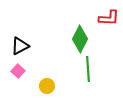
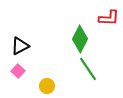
green line: rotated 30 degrees counterclockwise
